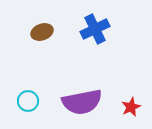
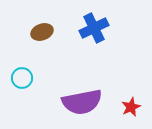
blue cross: moved 1 px left, 1 px up
cyan circle: moved 6 px left, 23 px up
